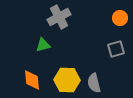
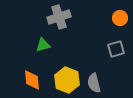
gray cross: rotated 10 degrees clockwise
yellow hexagon: rotated 20 degrees clockwise
